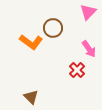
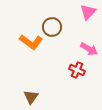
brown circle: moved 1 px left, 1 px up
pink arrow: rotated 24 degrees counterclockwise
red cross: rotated 21 degrees counterclockwise
brown triangle: rotated 21 degrees clockwise
